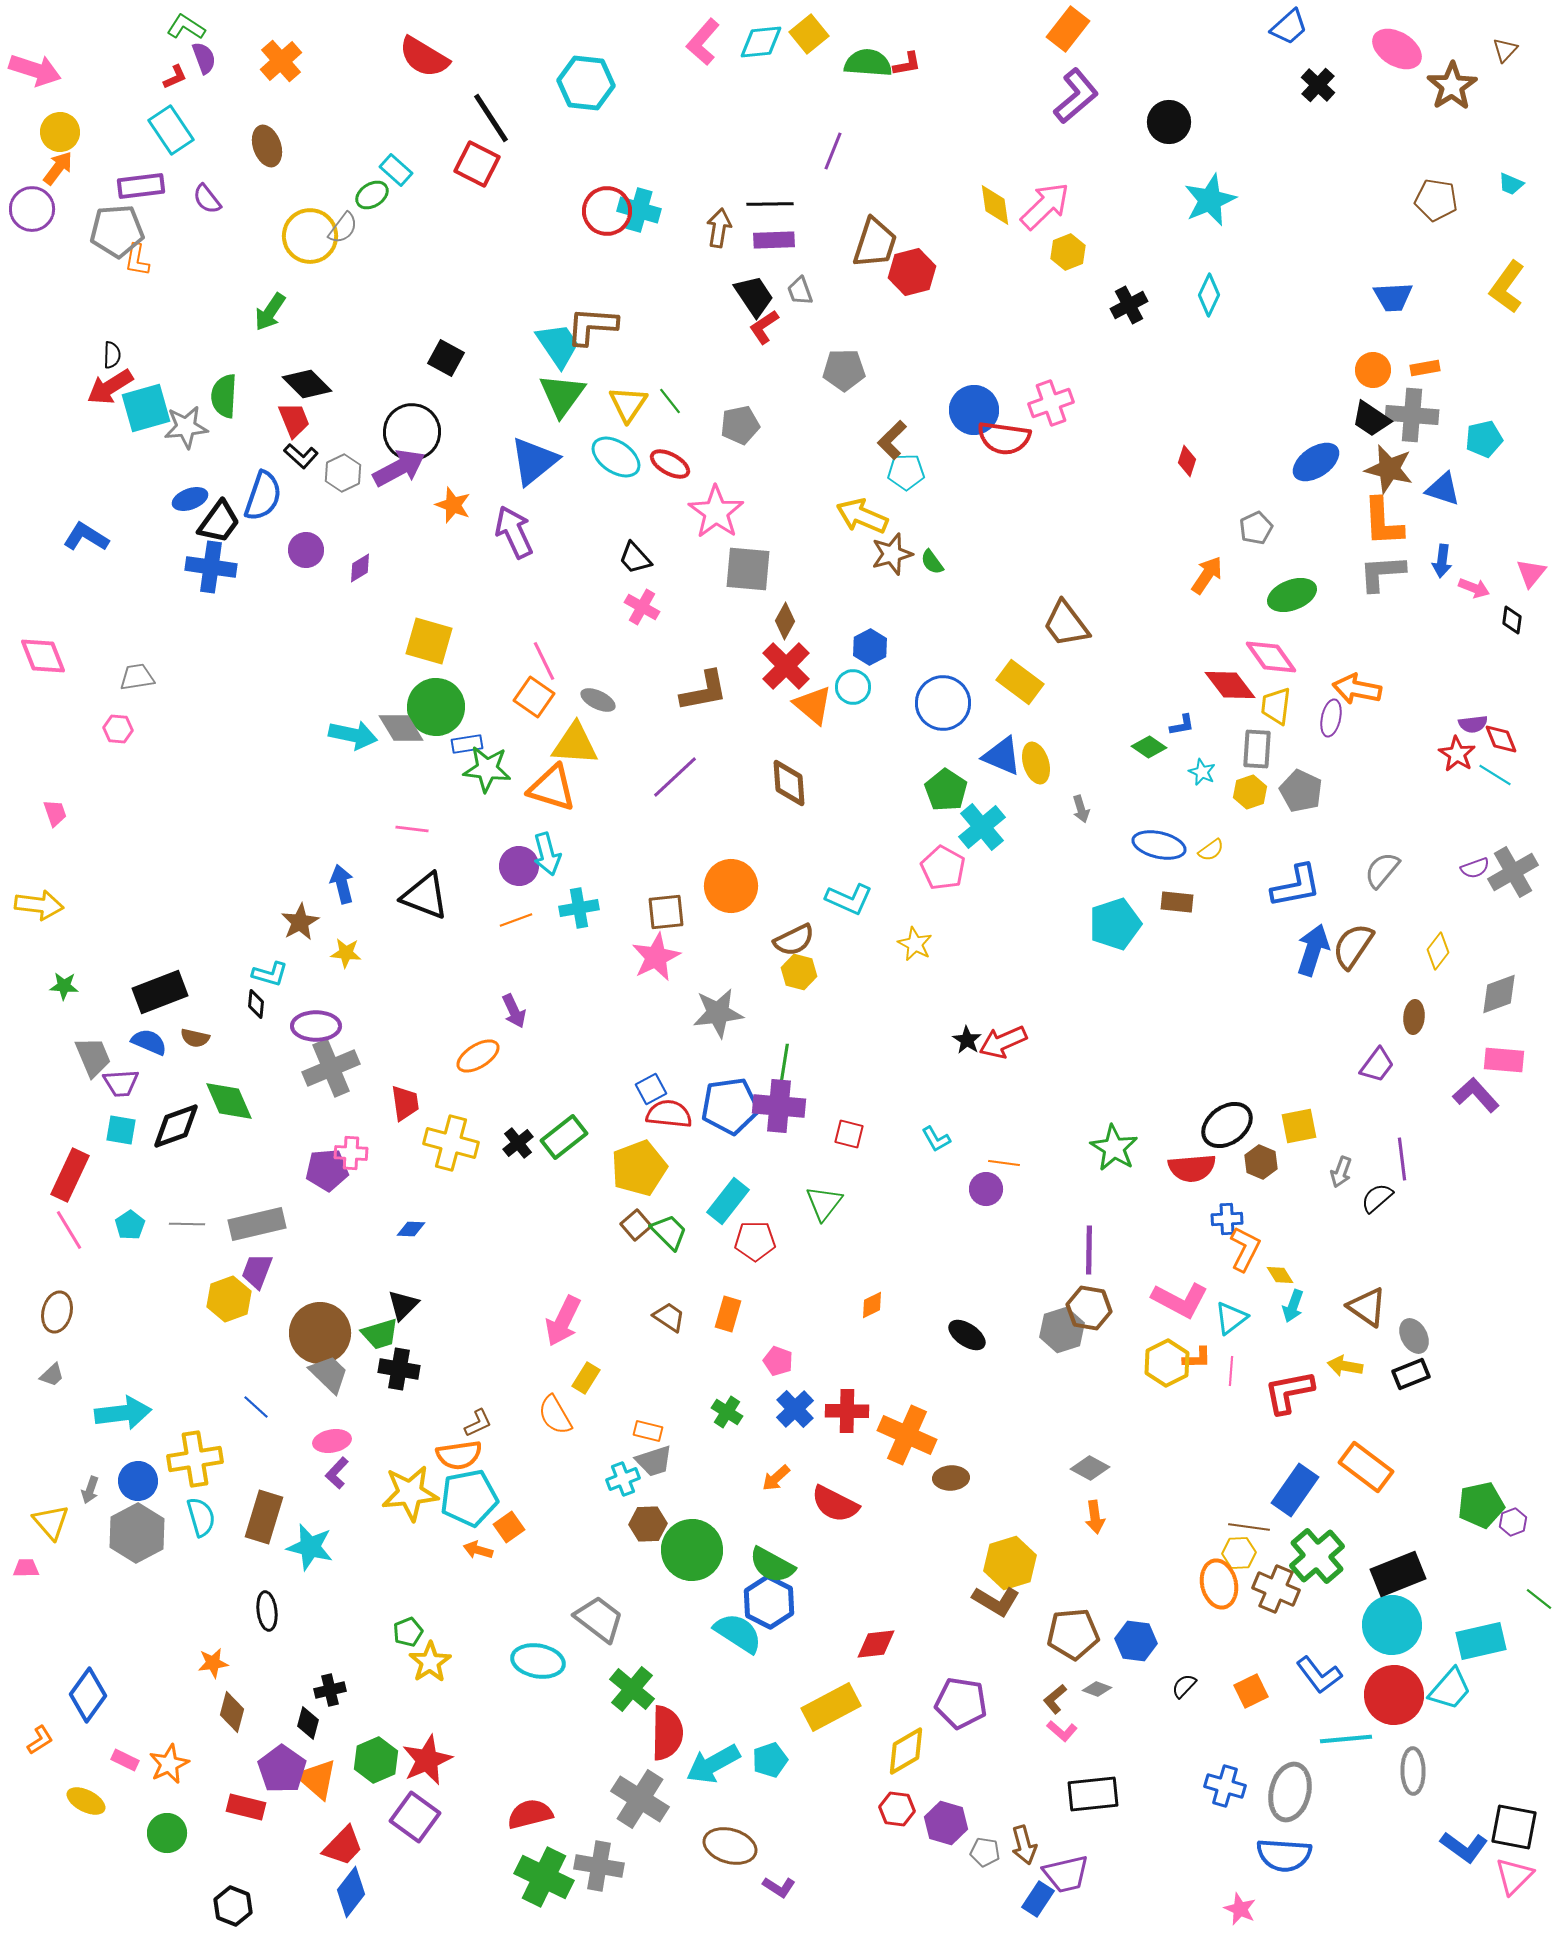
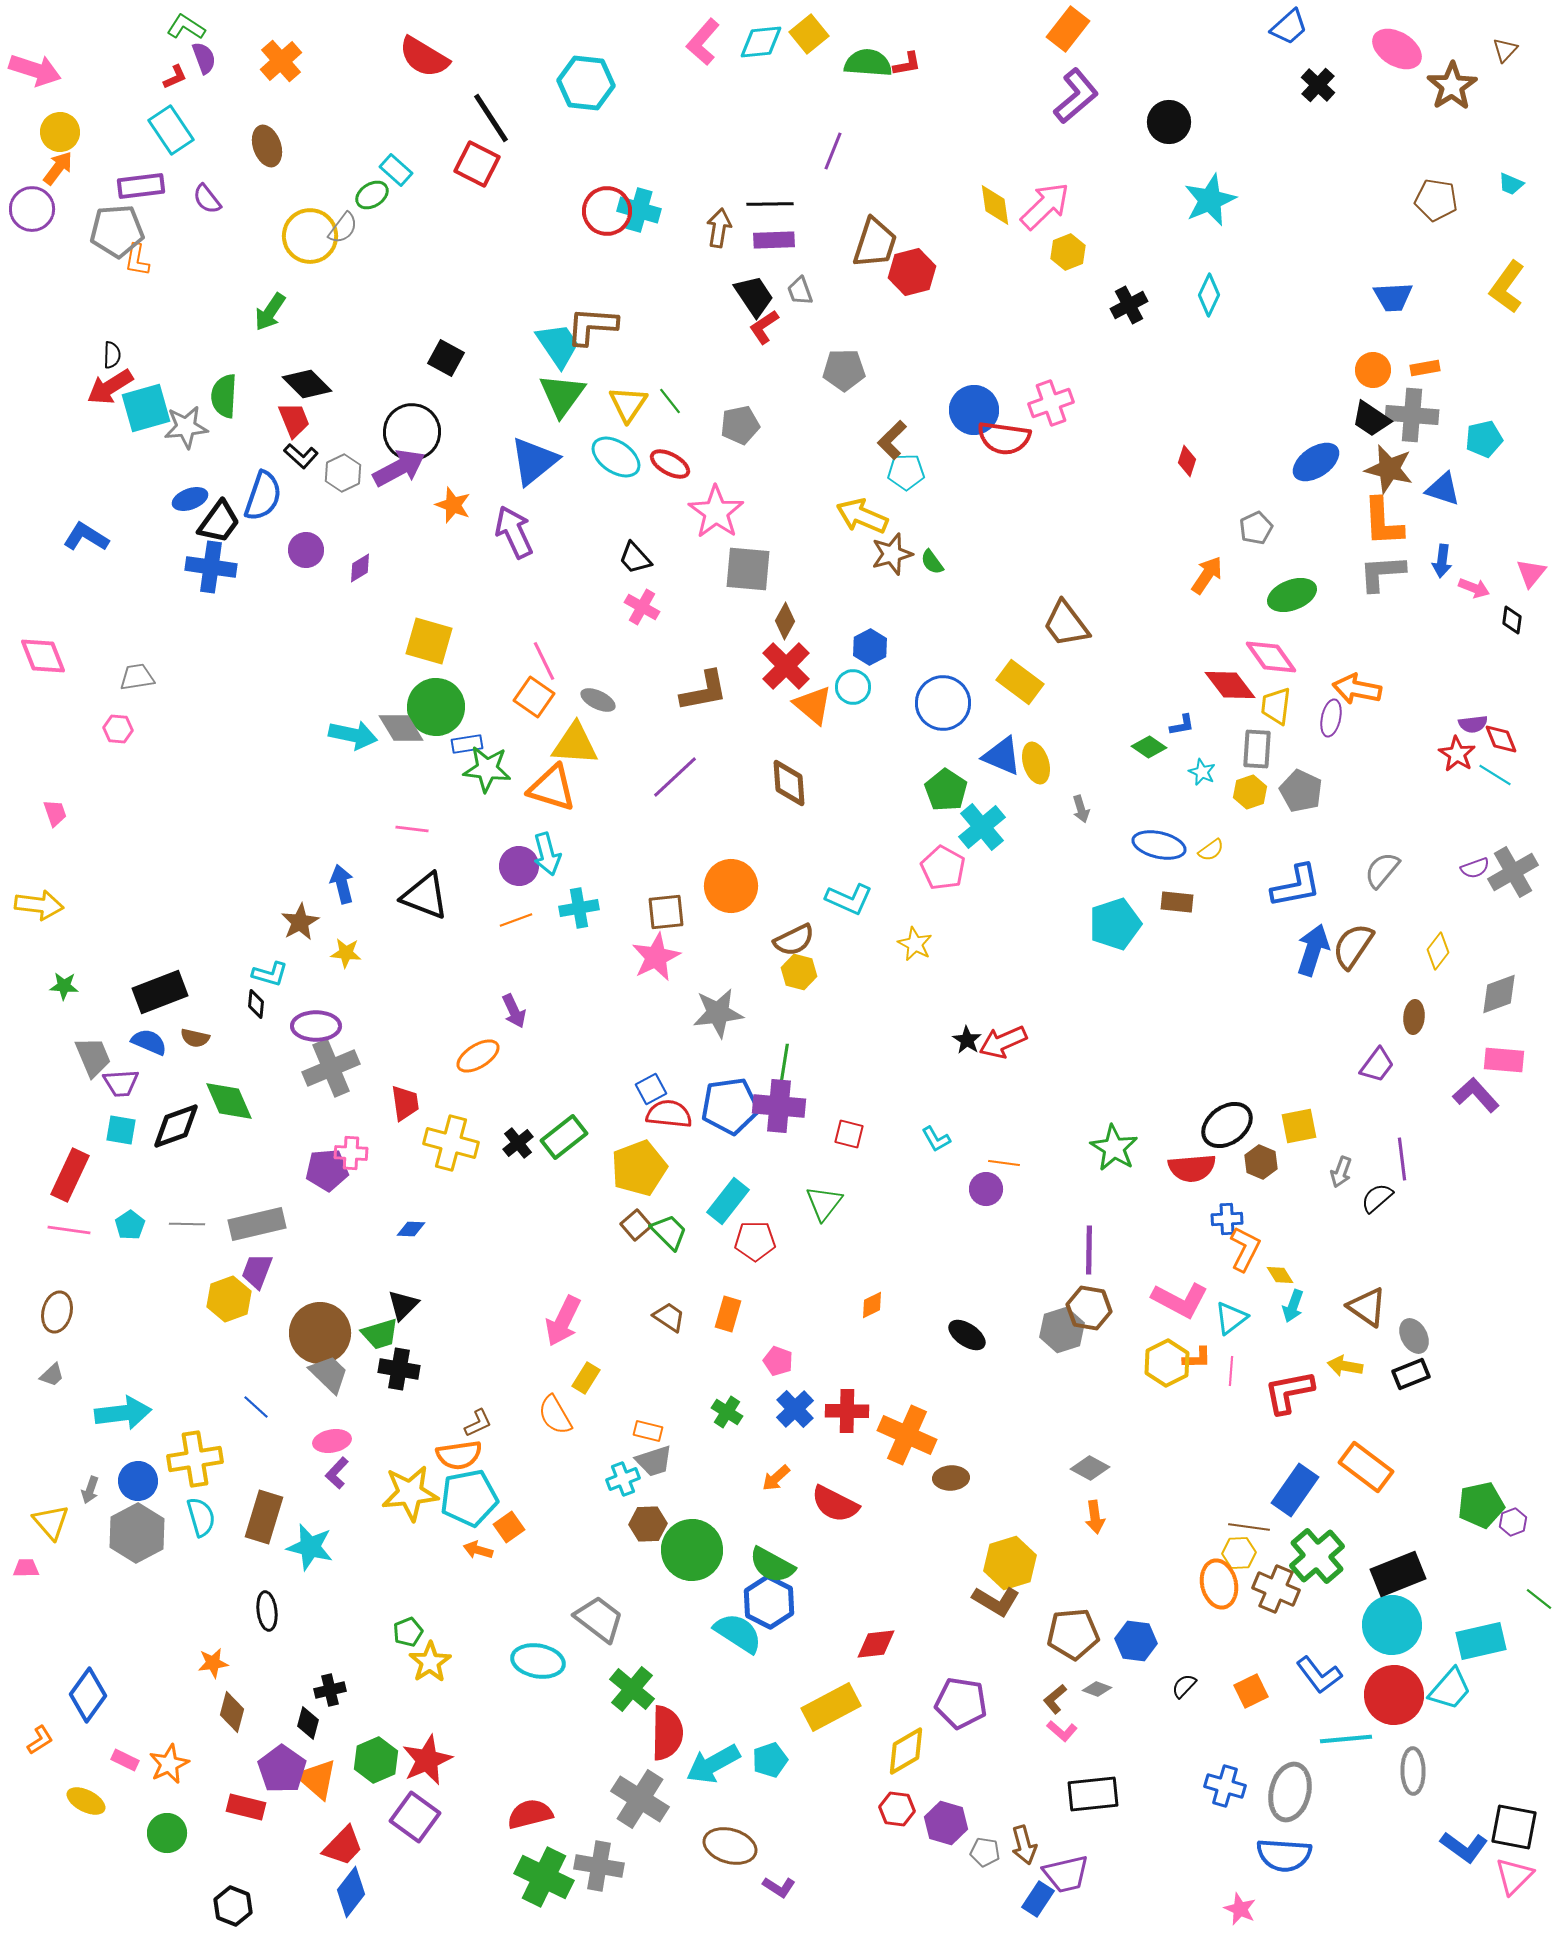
pink line at (69, 1230): rotated 51 degrees counterclockwise
